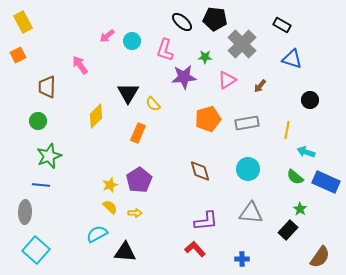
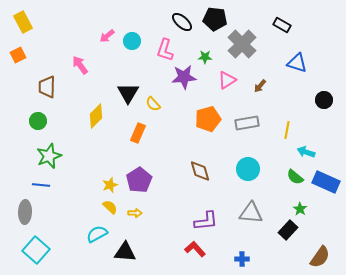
blue triangle at (292, 59): moved 5 px right, 4 px down
black circle at (310, 100): moved 14 px right
